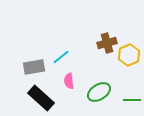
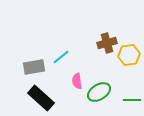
yellow hexagon: rotated 15 degrees clockwise
pink semicircle: moved 8 px right
